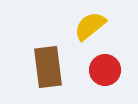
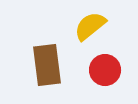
brown rectangle: moved 1 px left, 2 px up
